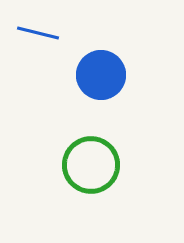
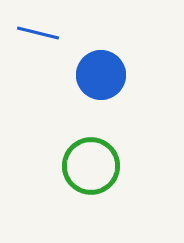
green circle: moved 1 px down
